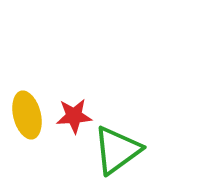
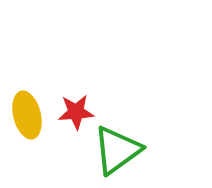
red star: moved 2 px right, 4 px up
